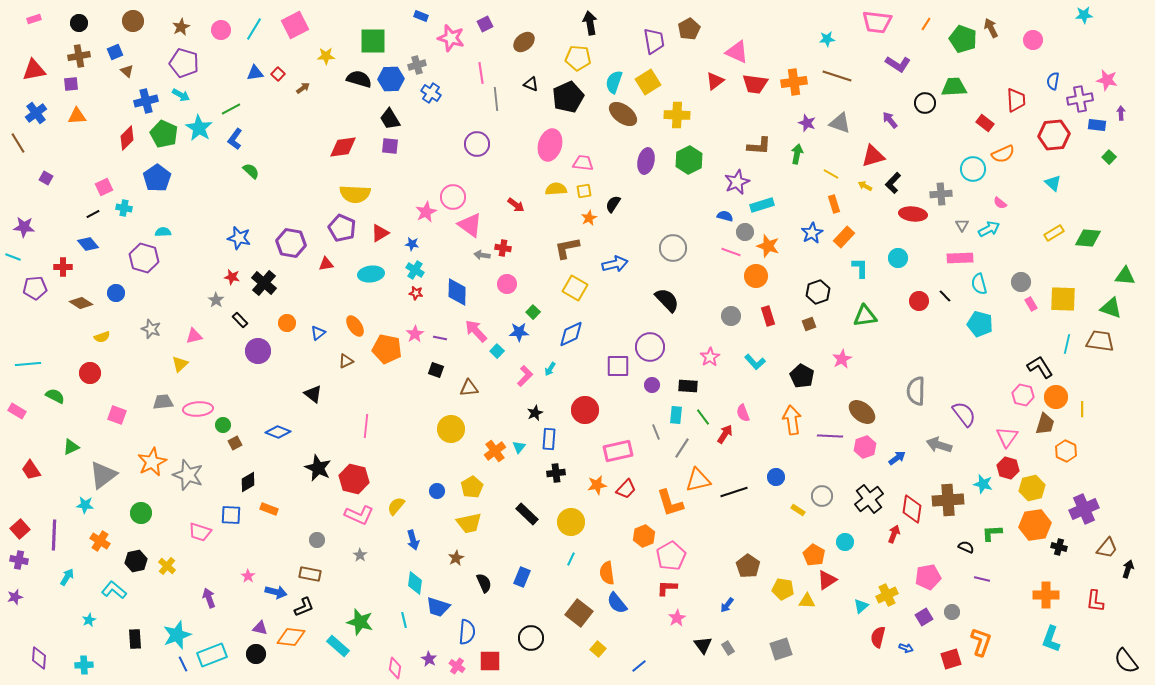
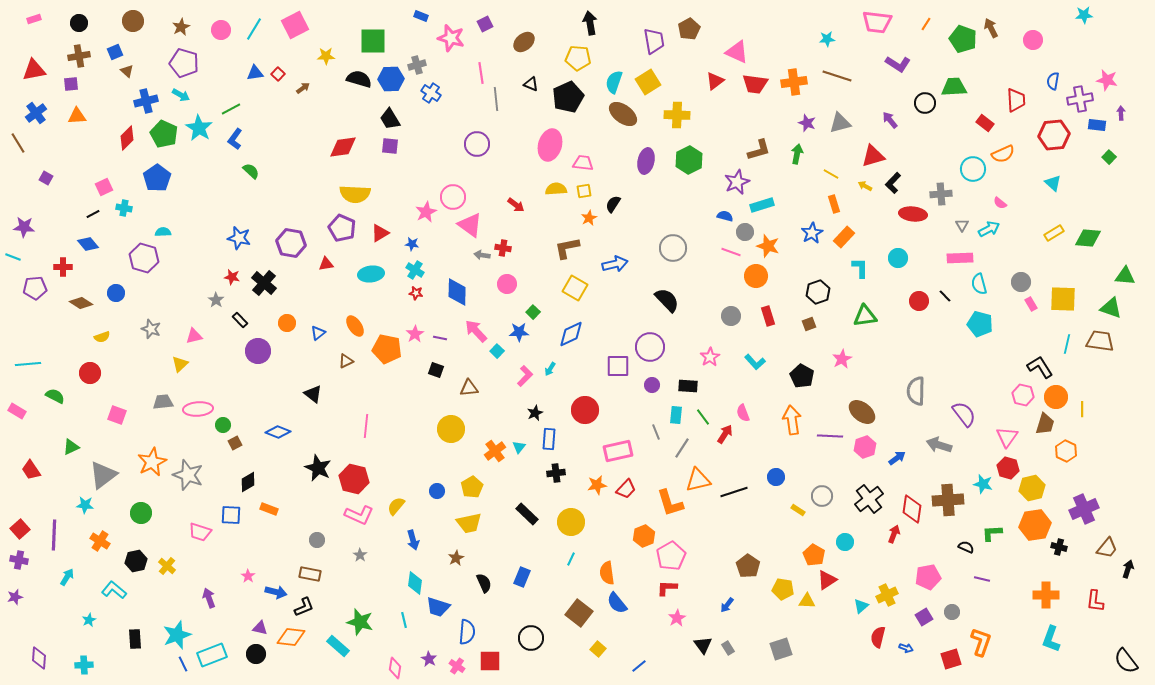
gray triangle at (840, 123): rotated 35 degrees counterclockwise
brown L-shape at (759, 146): moved 4 px down; rotated 20 degrees counterclockwise
